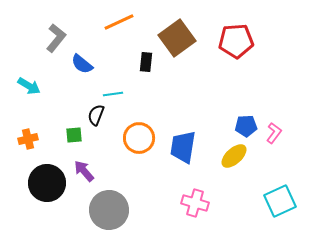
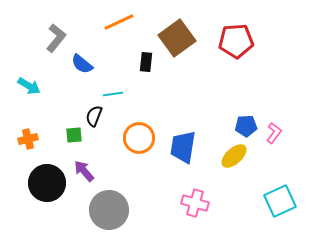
black semicircle: moved 2 px left, 1 px down
